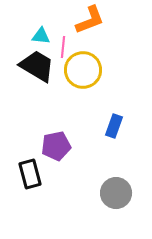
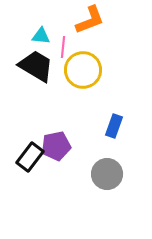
black trapezoid: moved 1 px left
black rectangle: moved 17 px up; rotated 52 degrees clockwise
gray circle: moved 9 px left, 19 px up
